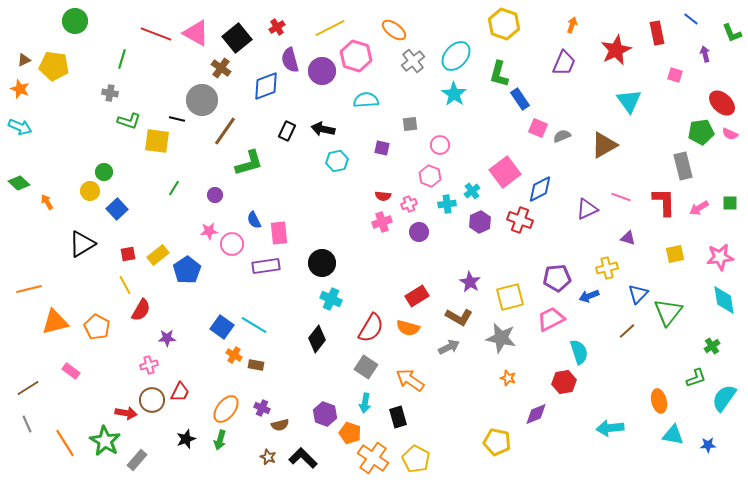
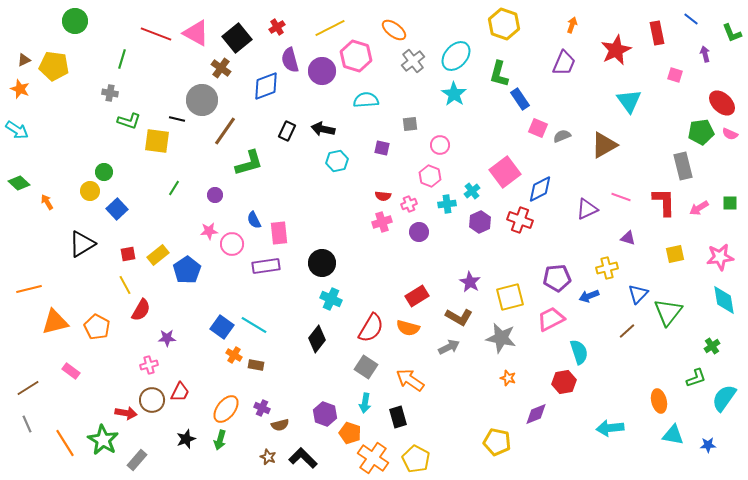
cyan arrow at (20, 127): moved 3 px left, 3 px down; rotated 10 degrees clockwise
green star at (105, 441): moved 2 px left, 1 px up
